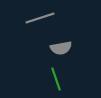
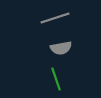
gray line: moved 15 px right
